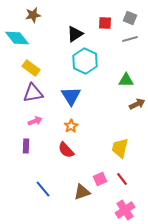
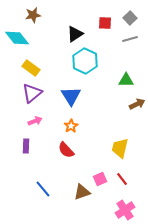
gray square: rotated 24 degrees clockwise
purple triangle: moved 1 px left; rotated 30 degrees counterclockwise
